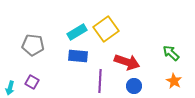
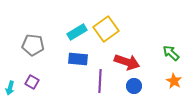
blue rectangle: moved 3 px down
